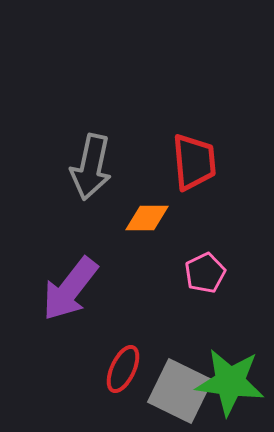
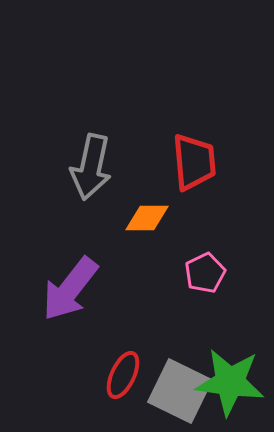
red ellipse: moved 6 px down
